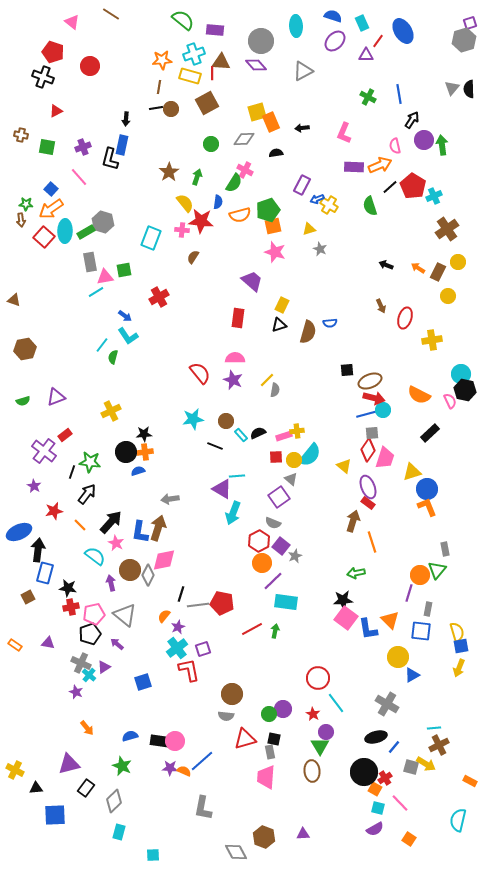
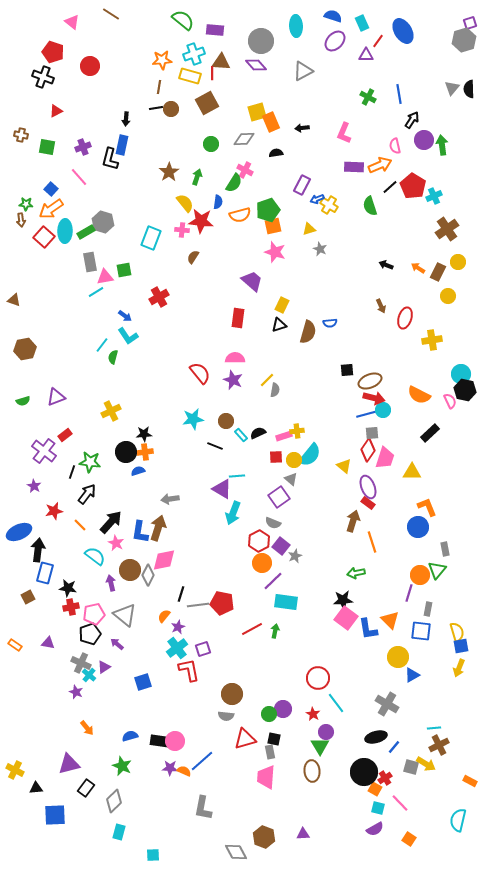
yellow triangle at (412, 472): rotated 18 degrees clockwise
blue circle at (427, 489): moved 9 px left, 38 px down
